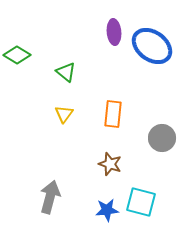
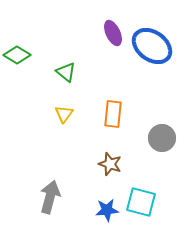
purple ellipse: moved 1 px left, 1 px down; rotated 20 degrees counterclockwise
